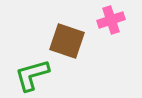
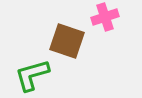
pink cross: moved 6 px left, 3 px up
